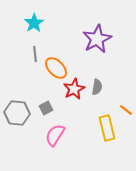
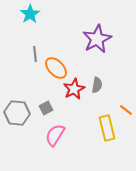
cyan star: moved 4 px left, 9 px up
gray semicircle: moved 2 px up
